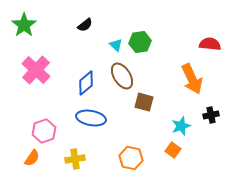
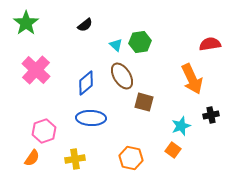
green star: moved 2 px right, 2 px up
red semicircle: rotated 15 degrees counterclockwise
blue ellipse: rotated 8 degrees counterclockwise
